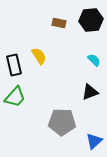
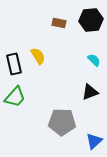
yellow semicircle: moved 1 px left
black rectangle: moved 1 px up
